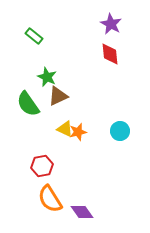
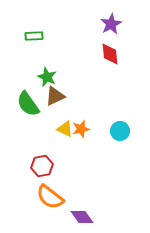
purple star: rotated 15 degrees clockwise
green rectangle: rotated 42 degrees counterclockwise
brown triangle: moved 3 px left
orange star: moved 3 px right, 3 px up
orange semicircle: moved 2 px up; rotated 20 degrees counterclockwise
purple diamond: moved 5 px down
